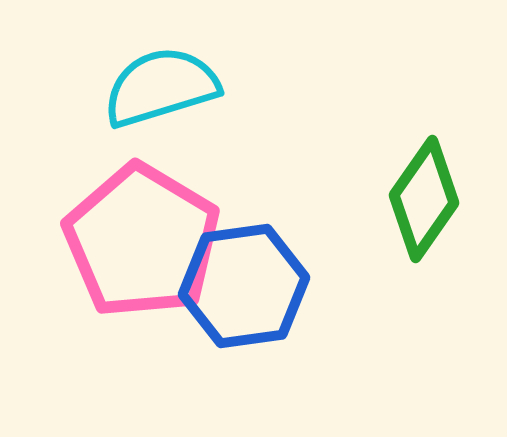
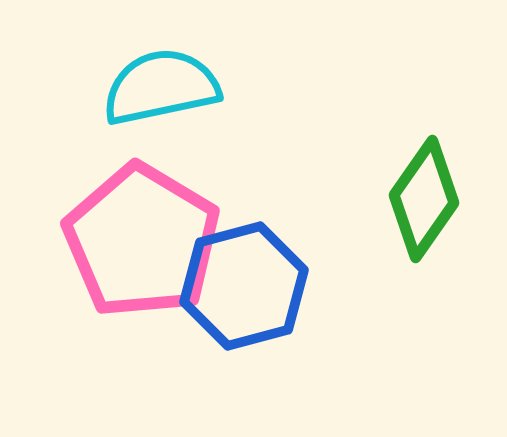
cyan semicircle: rotated 5 degrees clockwise
blue hexagon: rotated 7 degrees counterclockwise
